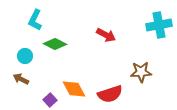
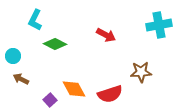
cyan circle: moved 12 px left
